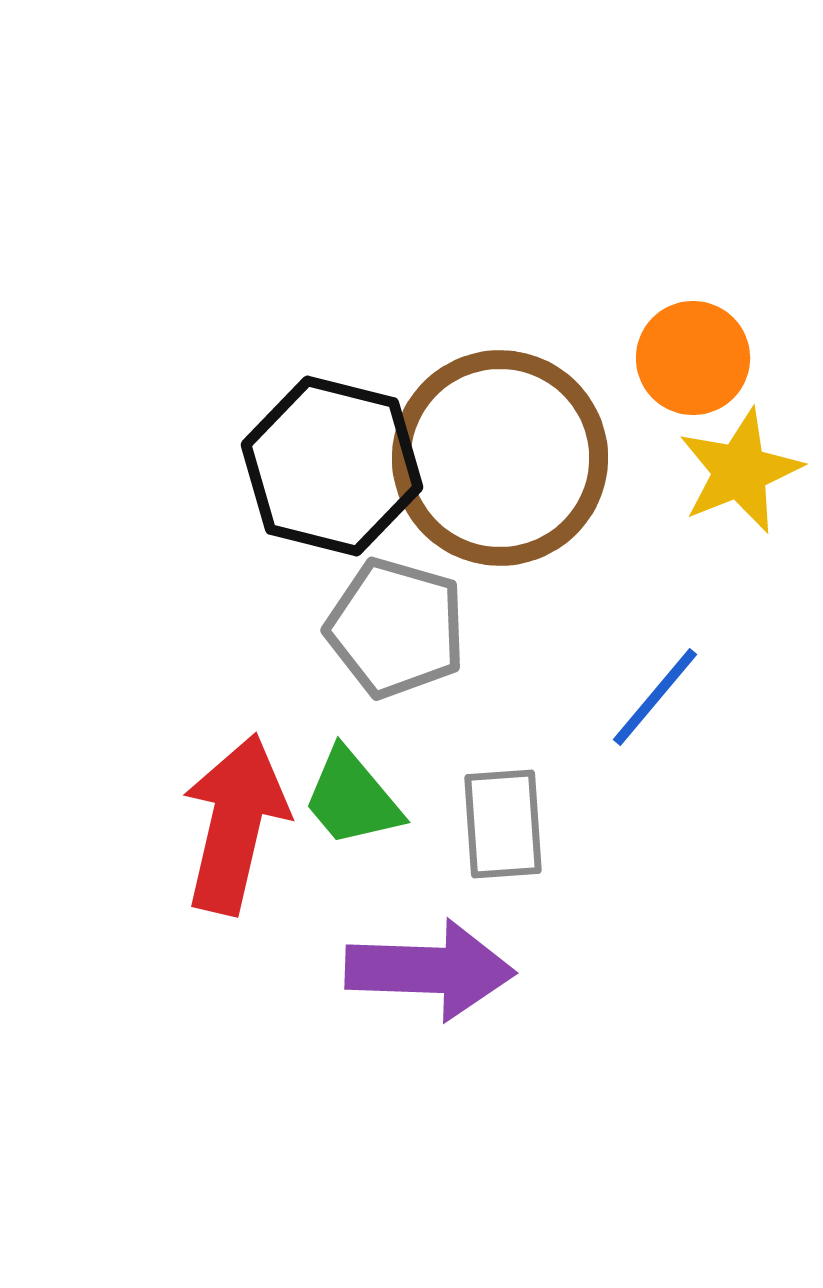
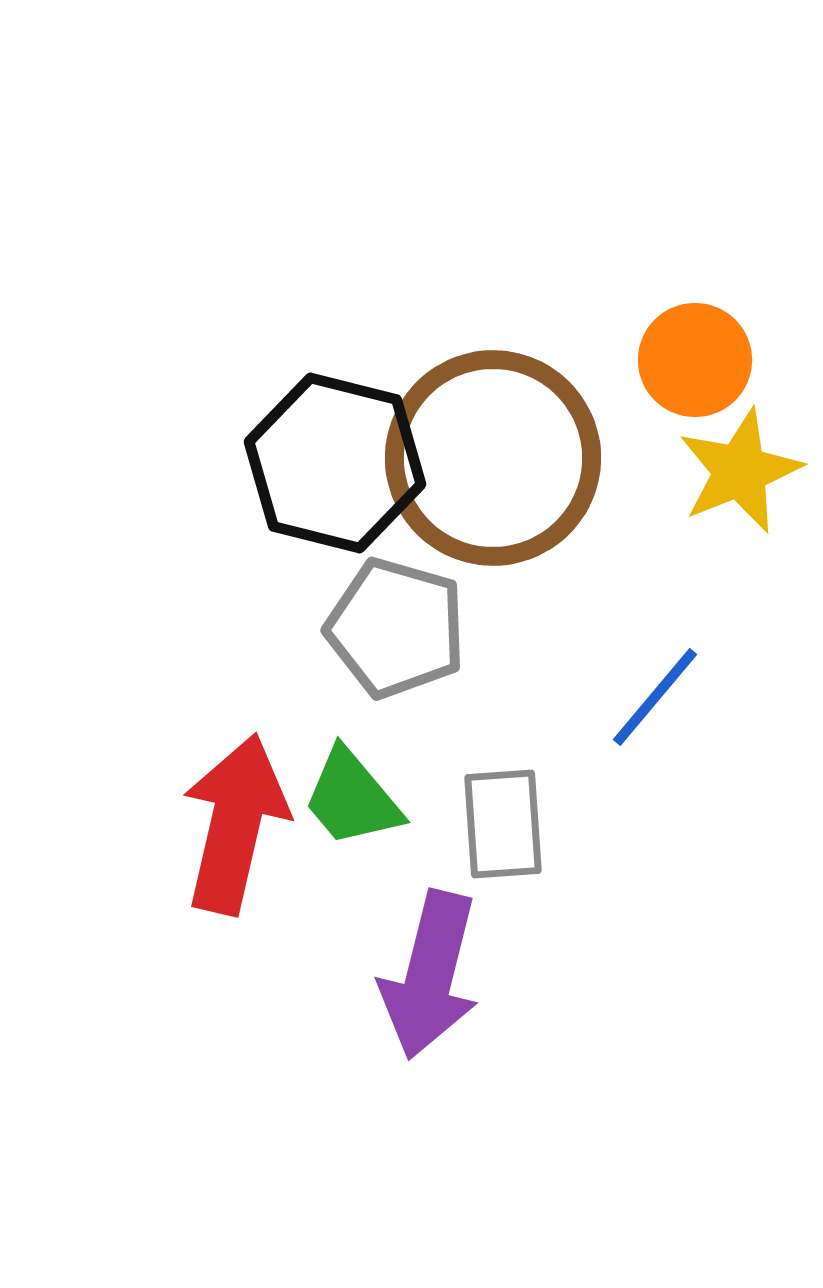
orange circle: moved 2 px right, 2 px down
brown circle: moved 7 px left
black hexagon: moved 3 px right, 3 px up
purple arrow: moved 5 px down; rotated 102 degrees clockwise
